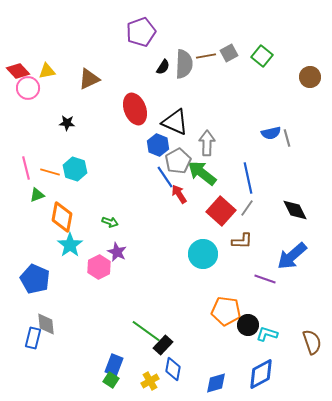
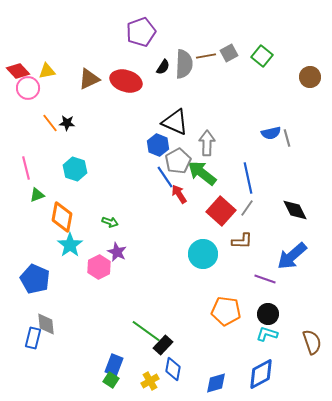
red ellipse at (135, 109): moved 9 px left, 28 px up; rotated 52 degrees counterclockwise
orange line at (50, 172): moved 49 px up; rotated 36 degrees clockwise
black circle at (248, 325): moved 20 px right, 11 px up
